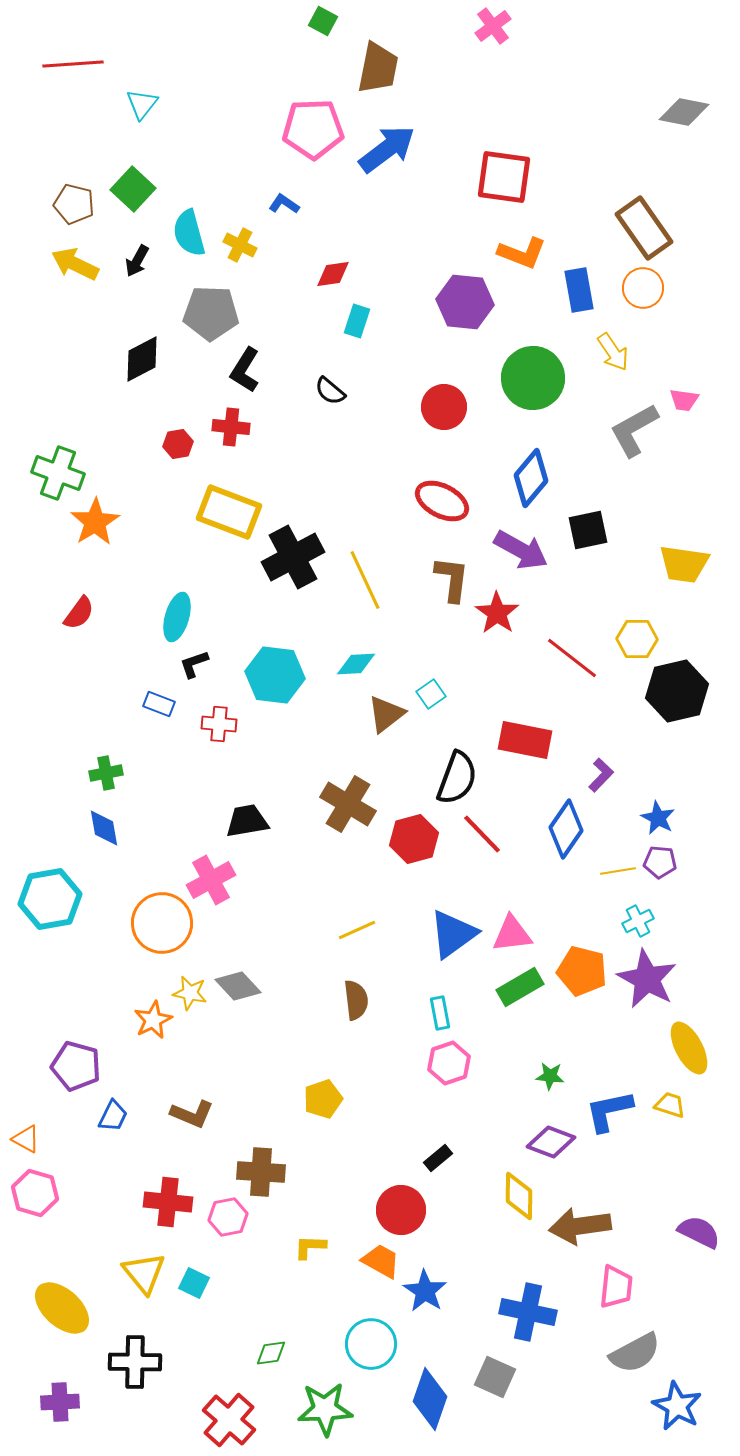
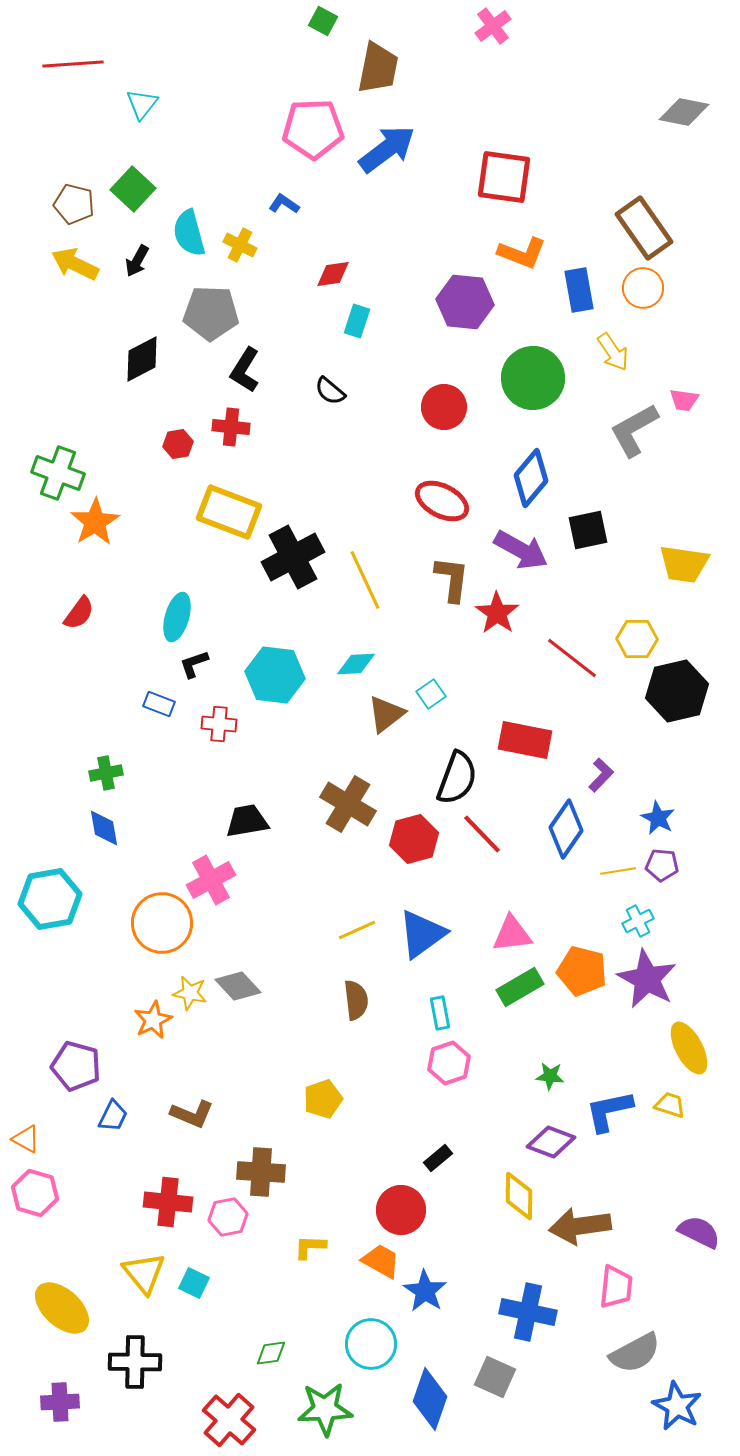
purple pentagon at (660, 862): moved 2 px right, 3 px down
blue triangle at (453, 934): moved 31 px left
